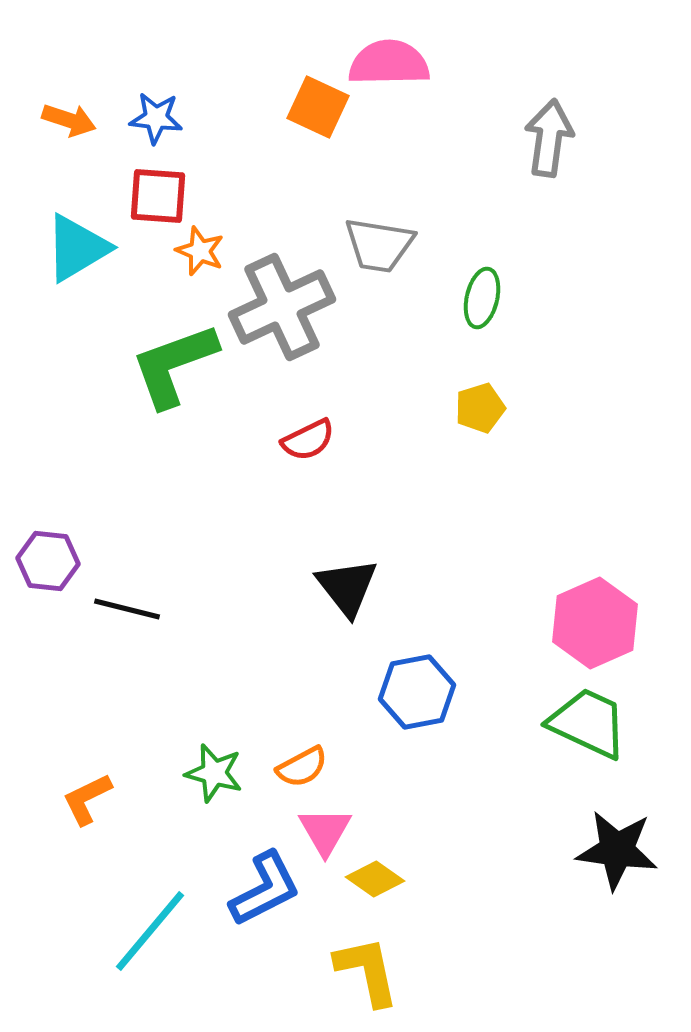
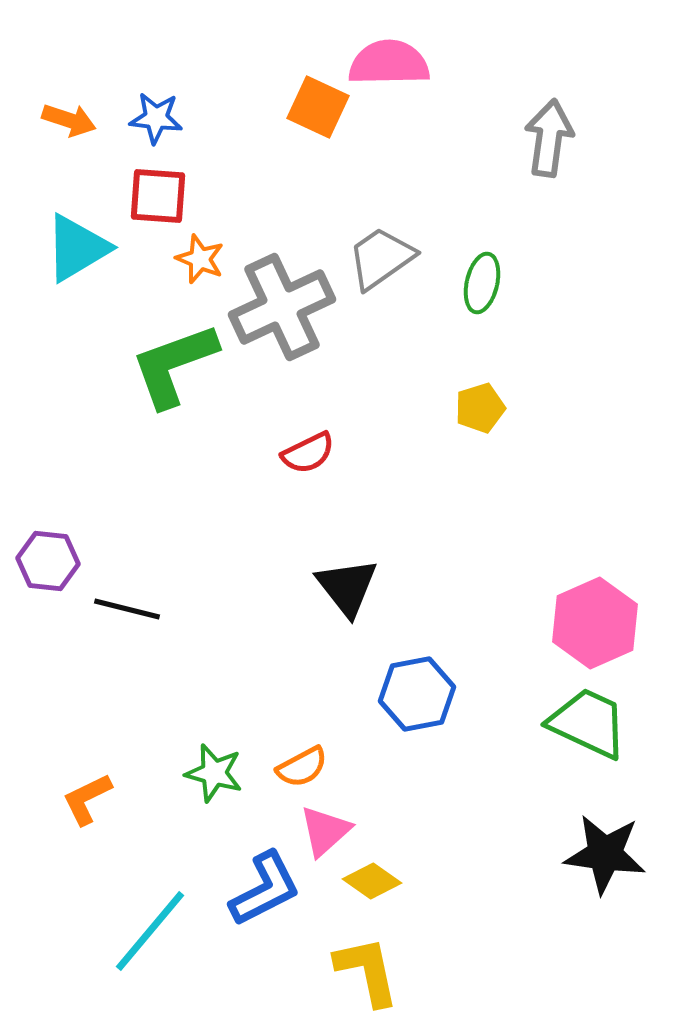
gray trapezoid: moved 2 px right, 13 px down; rotated 136 degrees clockwise
orange star: moved 8 px down
green ellipse: moved 15 px up
red semicircle: moved 13 px down
blue hexagon: moved 2 px down
pink triangle: rotated 18 degrees clockwise
black star: moved 12 px left, 4 px down
yellow diamond: moved 3 px left, 2 px down
